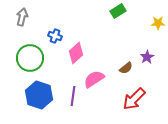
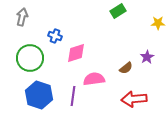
pink diamond: rotated 25 degrees clockwise
pink semicircle: rotated 25 degrees clockwise
red arrow: rotated 40 degrees clockwise
